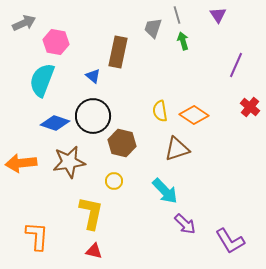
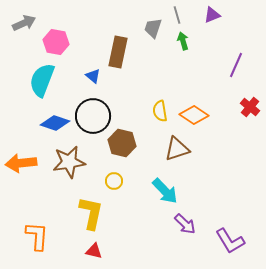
purple triangle: moved 6 px left; rotated 42 degrees clockwise
